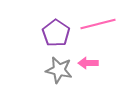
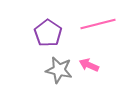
purple pentagon: moved 8 px left
pink arrow: moved 1 px right, 2 px down; rotated 24 degrees clockwise
